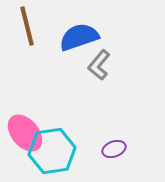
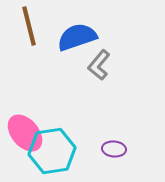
brown line: moved 2 px right
blue semicircle: moved 2 px left
purple ellipse: rotated 25 degrees clockwise
